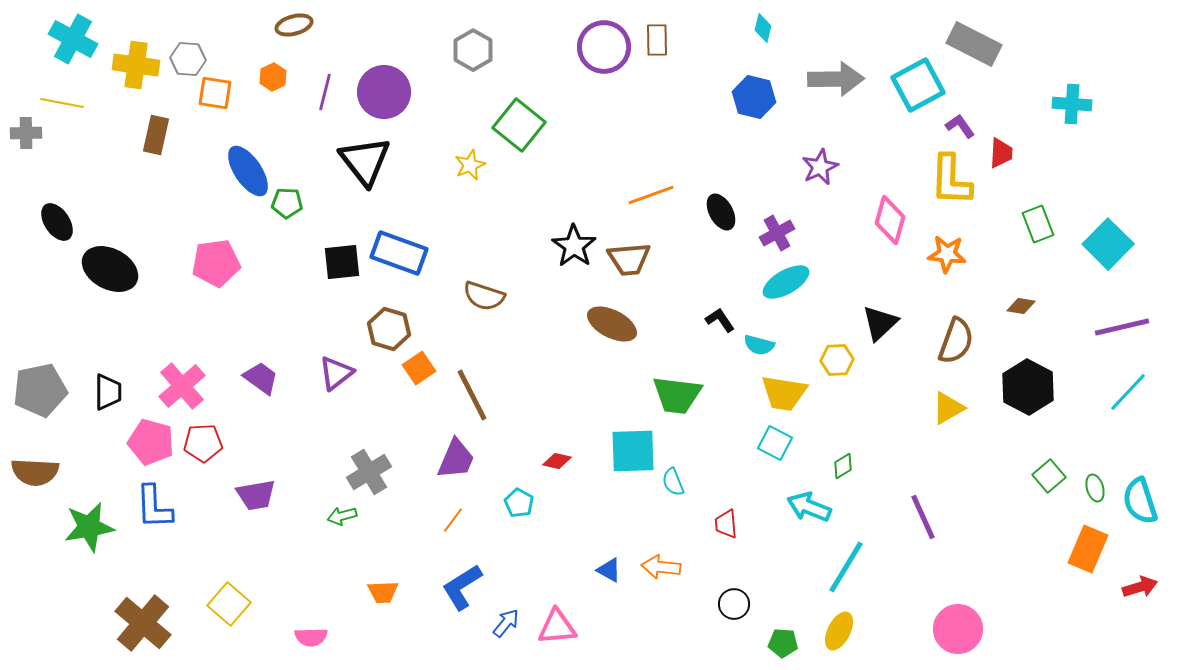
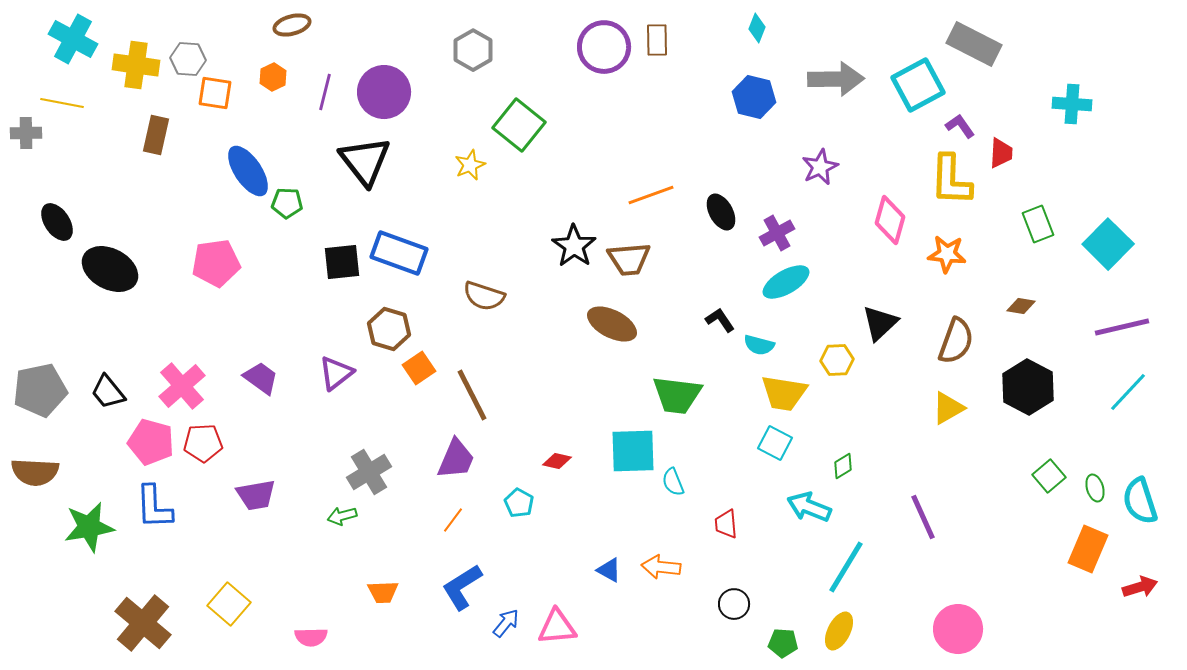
brown ellipse at (294, 25): moved 2 px left
cyan diamond at (763, 28): moved 6 px left; rotated 8 degrees clockwise
black trapezoid at (108, 392): rotated 141 degrees clockwise
